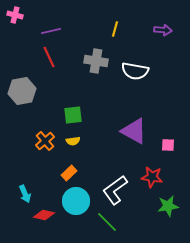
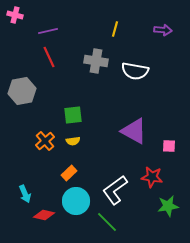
purple line: moved 3 px left
pink square: moved 1 px right, 1 px down
